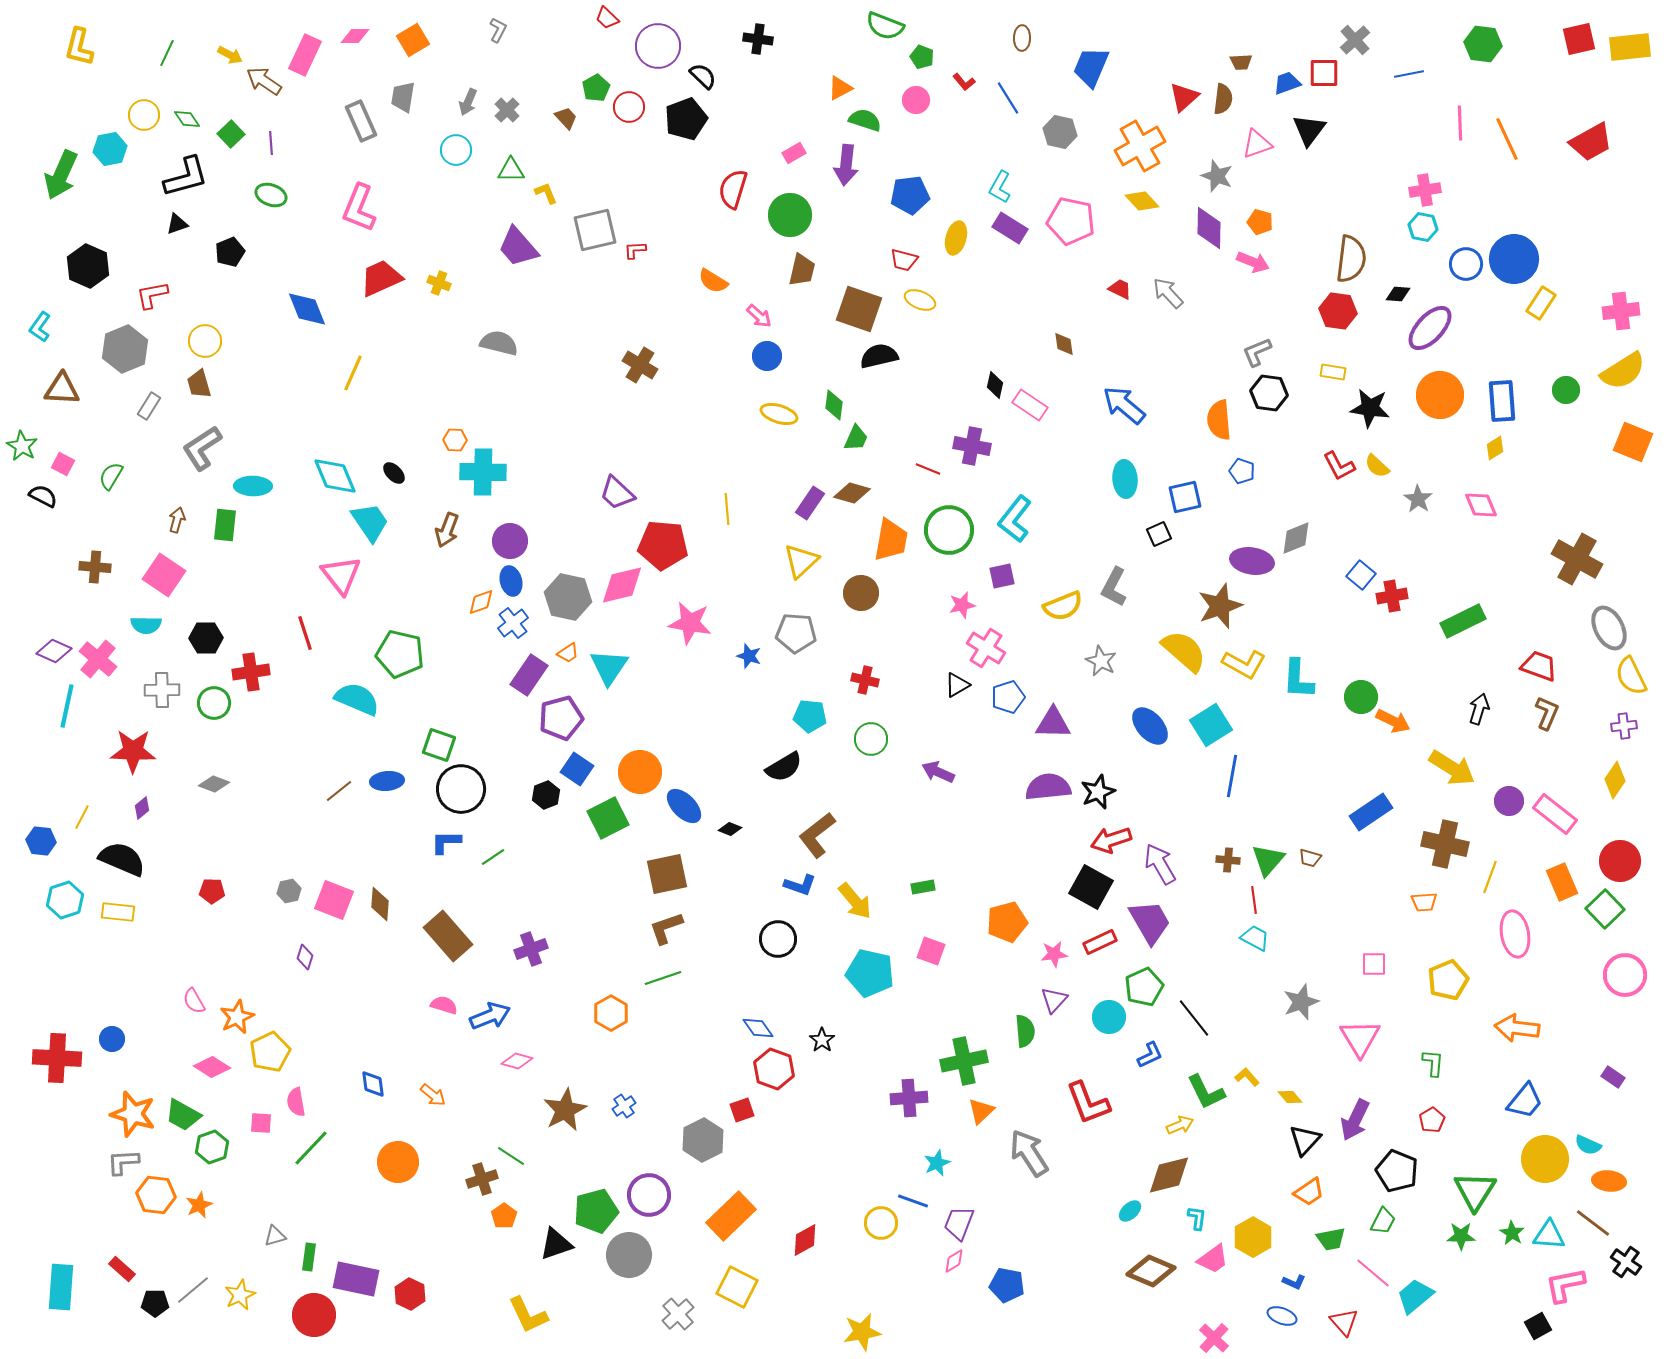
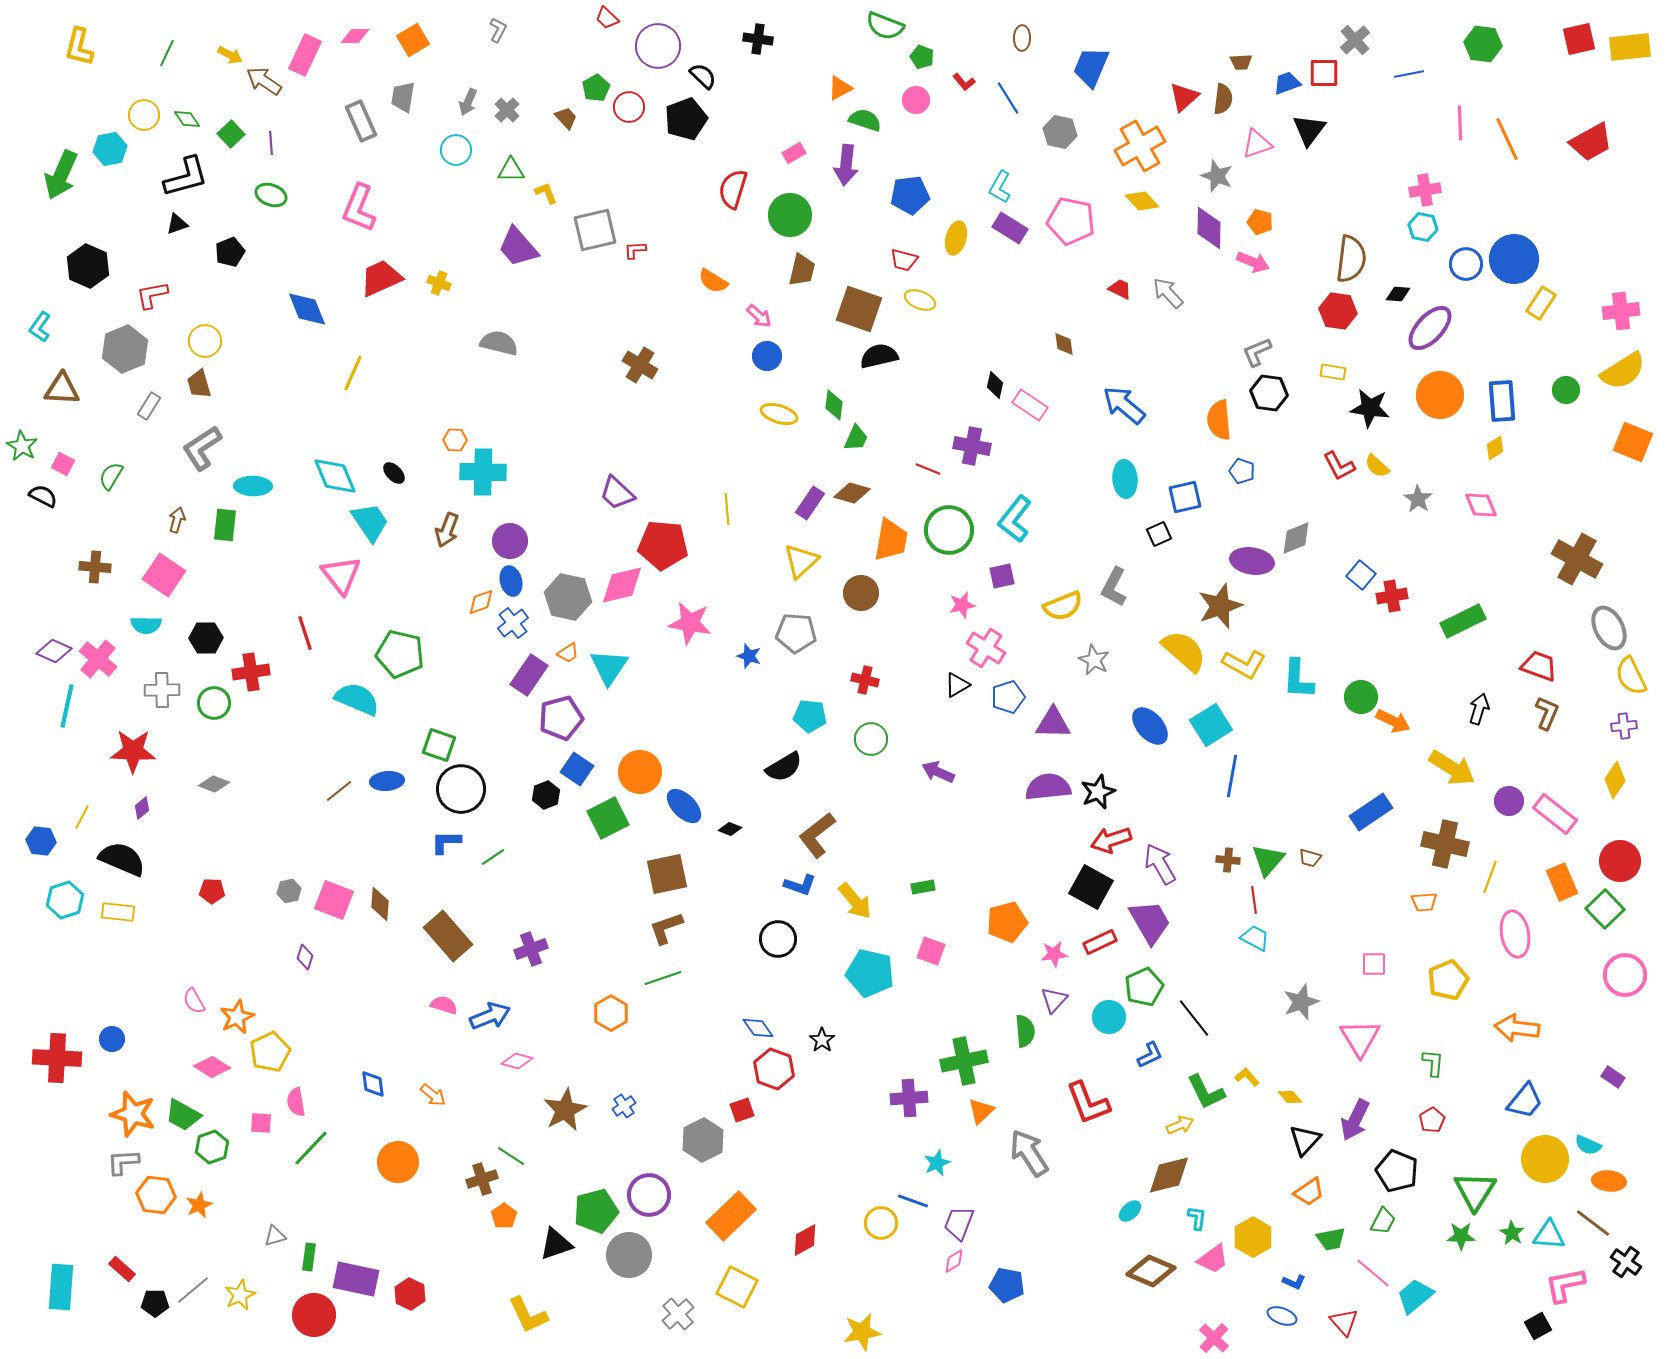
gray star at (1101, 661): moved 7 px left, 1 px up
